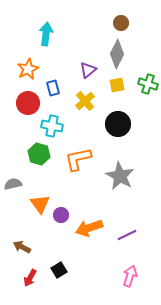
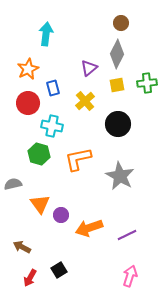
purple triangle: moved 1 px right, 2 px up
green cross: moved 1 px left, 1 px up; rotated 24 degrees counterclockwise
